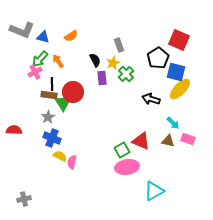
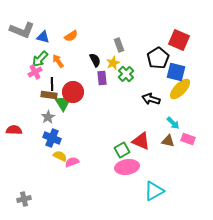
pink semicircle: rotated 56 degrees clockwise
